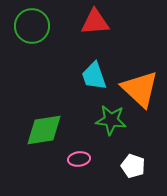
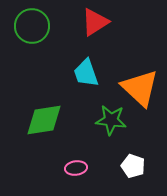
red triangle: rotated 28 degrees counterclockwise
cyan trapezoid: moved 8 px left, 3 px up
orange triangle: moved 1 px up
green diamond: moved 10 px up
pink ellipse: moved 3 px left, 9 px down
